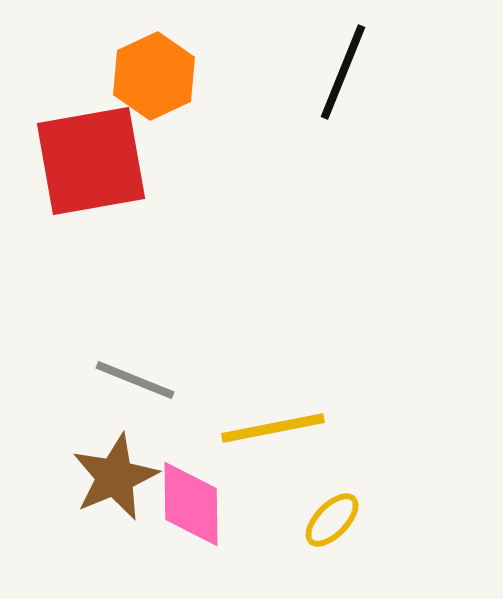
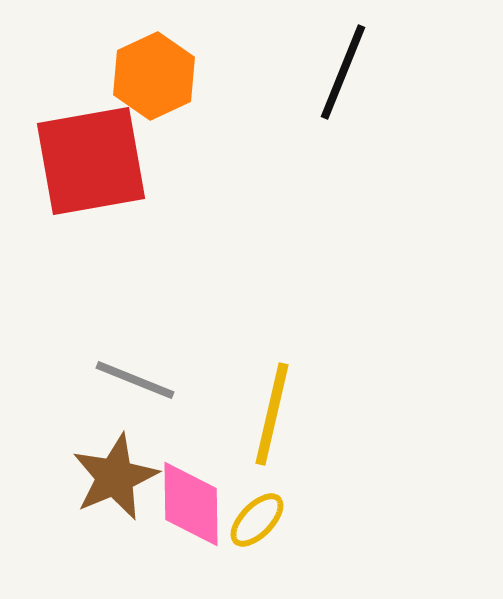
yellow line: moved 1 px left, 14 px up; rotated 66 degrees counterclockwise
yellow ellipse: moved 75 px left
